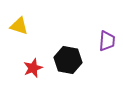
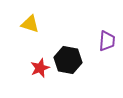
yellow triangle: moved 11 px right, 2 px up
red star: moved 7 px right
